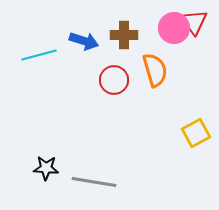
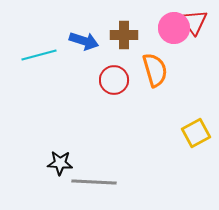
black star: moved 14 px right, 5 px up
gray line: rotated 6 degrees counterclockwise
